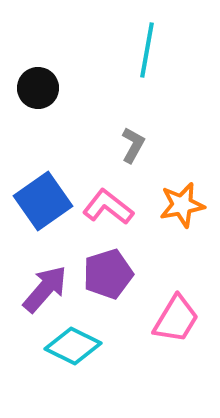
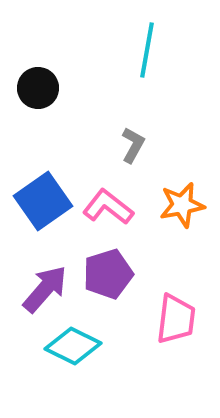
pink trapezoid: rotated 24 degrees counterclockwise
